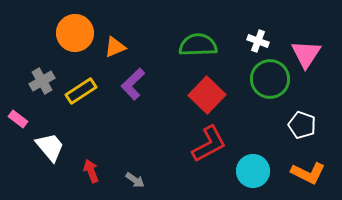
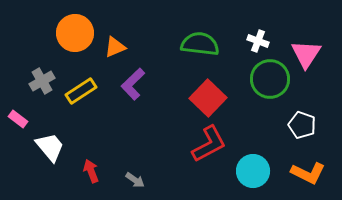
green semicircle: moved 2 px right, 1 px up; rotated 9 degrees clockwise
red square: moved 1 px right, 3 px down
